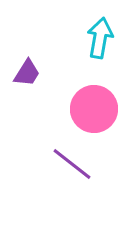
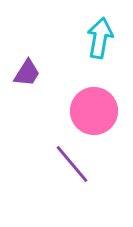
pink circle: moved 2 px down
purple line: rotated 12 degrees clockwise
